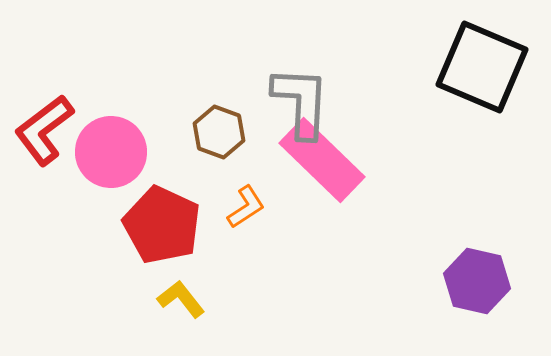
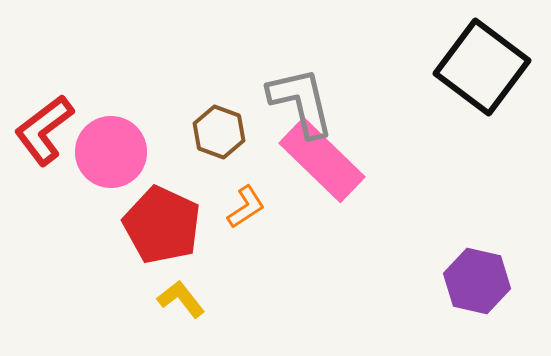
black square: rotated 14 degrees clockwise
gray L-shape: rotated 16 degrees counterclockwise
